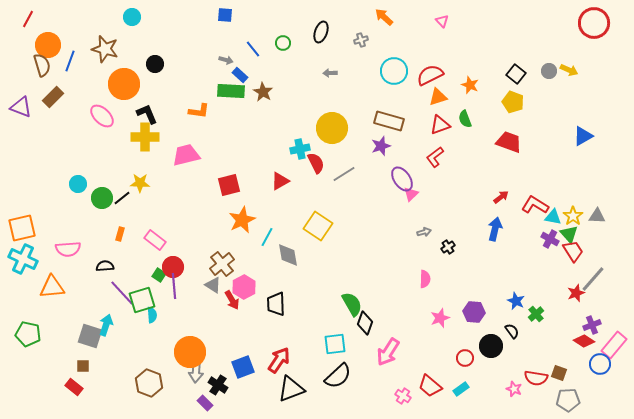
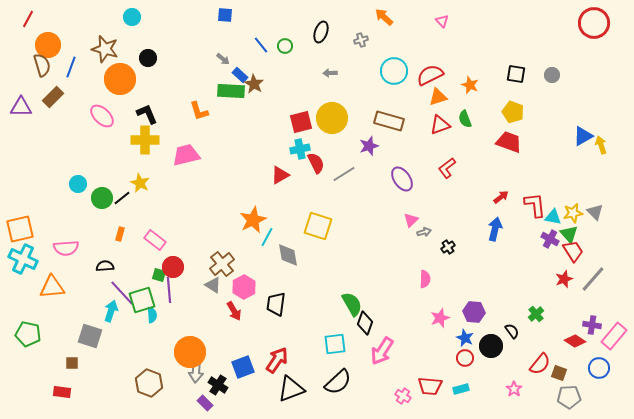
green circle at (283, 43): moved 2 px right, 3 px down
blue line at (253, 49): moved 8 px right, 4 px up
gray arrow at (226, 60): moved 3 px left, 1 px up; rotated 24 degrees clockwise
blue line at (70, 61): moved 1 px right, 6 px down
black circle at (155, 64): moved 7 px left, 6 px up
yellow arrow at (569, 70): moved 32 px right, 75 px down; rotated 132 degrees counterclockwise
gray circle at (549, 71): moved 3 px right, 4 px down
black square at (516, 74): rotated 30 degrees counterclockwise
orange circle at (124, 84): moved 4 px left, 5 px up
brown star at (263, 92): moved 9 px left, 8 px up
yellow pentagon at (513, 102): moved 10 px down
purple triangle at (21, 107): rotated 20 degrees counterclockwise
orange L-shape at (199, 111): rotated 65 degrees clockwise
yellow circle at (332, 128): moved 10 px up
yellow cross at (145, 137): moved 3 px down
purple star at (381, 146): moved 12 px left
red L-shape at (435, 157): moved 12 px right, 11 px down
red triangle at (280, 181): moved 6 px up
yellow star at (140, 183): rotated 24 degrees clockwise
red square at (229, 185): moved 72 px right, 63 px up
pink triangle at (411, 194): moved 26 px down
red L-shape at (535, 205): rotated 52 degrees clockwise
yellow star at (573, 216): moved 3 px up; rotated 24 degrees clockwise
gray triangle at (597, 216): moved 2 px left, 4 px up; rotated 42 degrees clockwise
orange star at (242, 220): moved 11 px right
yellow square at (318, 226): rotated 16 degrees counterclockwise
orange square at (22, 228): moved 2 px left, 1 px down
pink semicircle at (68, 249): moved 2 px left, 1 px up
green square at (159, 275): rotated 16 degrees counterclockwise
purple line at (174, 286): moved 5 px left, 4 px down
red star at (576, 293): moved 12 px left, 14 px up
red arrow at (232, 300): moved 2 px right, 11 px down
blue star at (516, 301): moved 51 px left, 37 px down
black trapezoid at (276, 304): rotated 10 degrees clockwise
cyan arrow at (106, 325): moved 5 px right, 14 px up
purple cross at (592, 325): rotated 30 degrees clockwise
red diamond at (584, 341): moved 9 px left
pink rectangle at (614, 345): moved 9 px up
pink arrow at (388, 352): moved 6 px left, 1 px up
red arrow at (279, 360): moved 2 px left
blue circle at (600, 364): moved 1 px left, 4 px down
brown square at (83, 366): moved 11 px left, 3 px up
black semicircle at (338, 376): moved 6 px down
red semicircle at (536, 378): moved 4 px right, 14 px up; rotated 60 degrees counterclockwise
red trapezoid at (430, 386): rotated 35 degrees counterclockwise
red rectangle at (74, 387): moved 12 px left, 5 px down; rotated 30 degrees counterclockwise
cyan rectangle at (461, 389): rotated 21 degrees clockwise
pink star at (514, 389): rotated 14 degrees clockwise
gray pentagon at (568, 400): moved 1 px right, 3 px up
